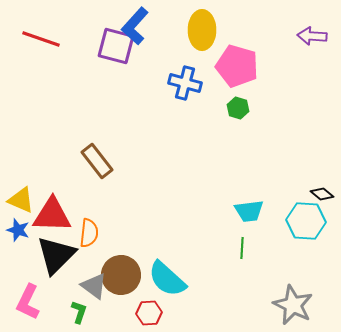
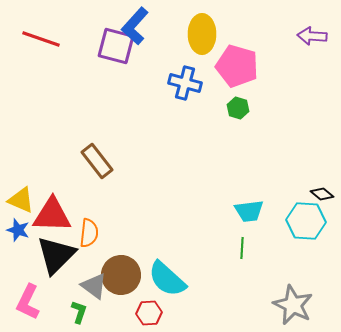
yellow ellipse: moved 4 px down
